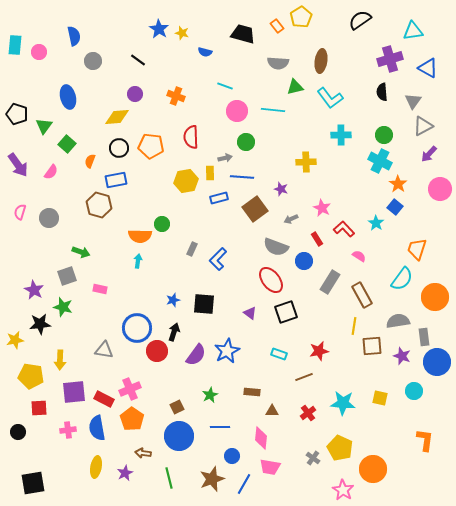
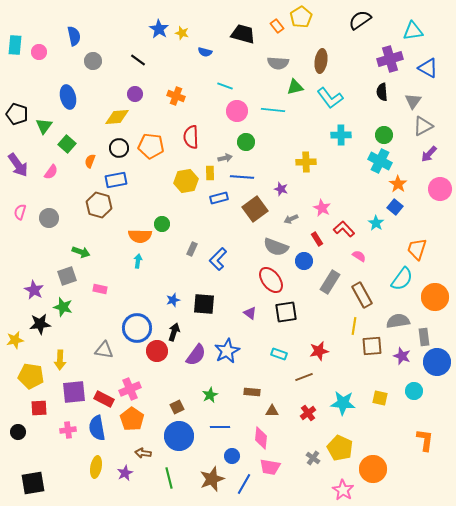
black square at (286, 312): rotated 10 degrees clockwise
